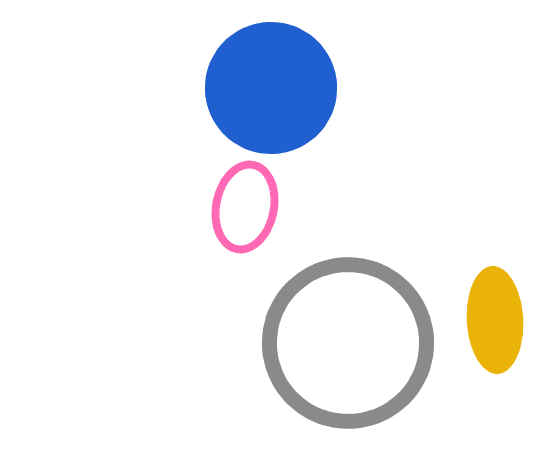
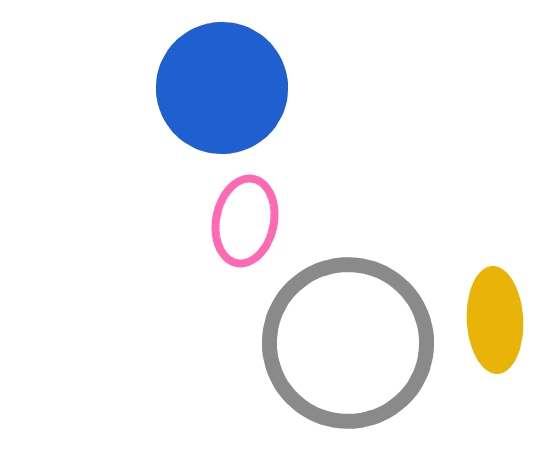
blue circle: moved 49 px left
pink ellipse: moved 14 px down
